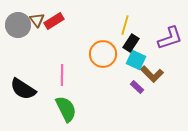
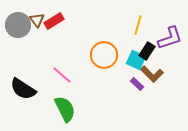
yellow line: moved 13 px right
black rectangle: moved 16 px right, 8 px down
orange circle: moved 1 px right, 1 px down
pink line: rotated 50 degrees counterclockwise
purple rectangle: moved 3 px up
green semicircle: moved 1 px left
